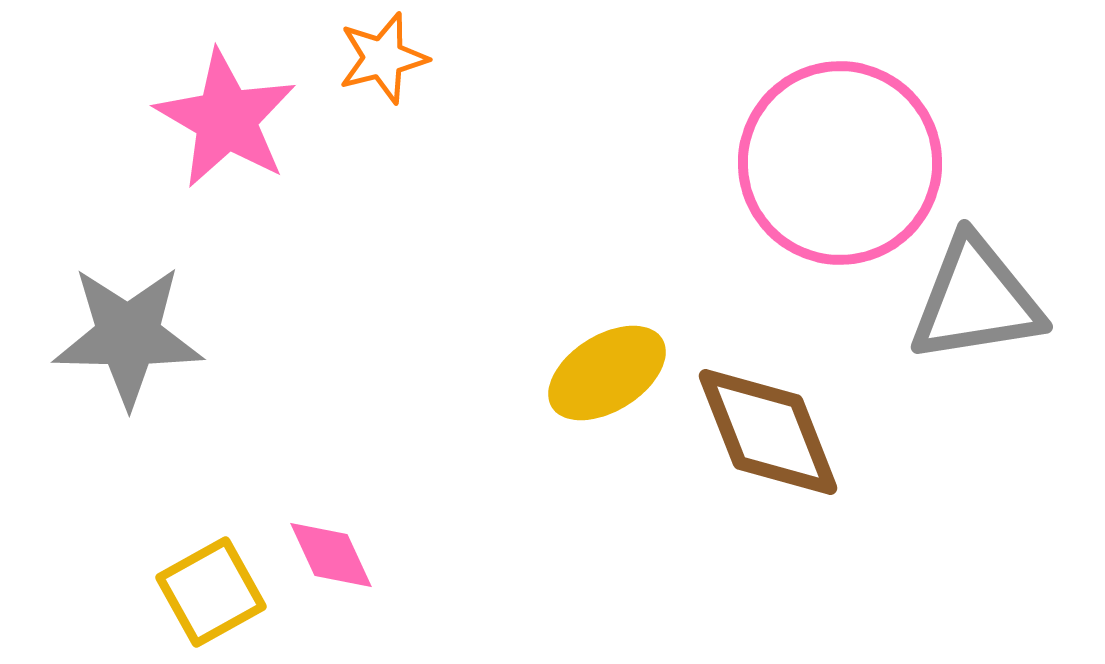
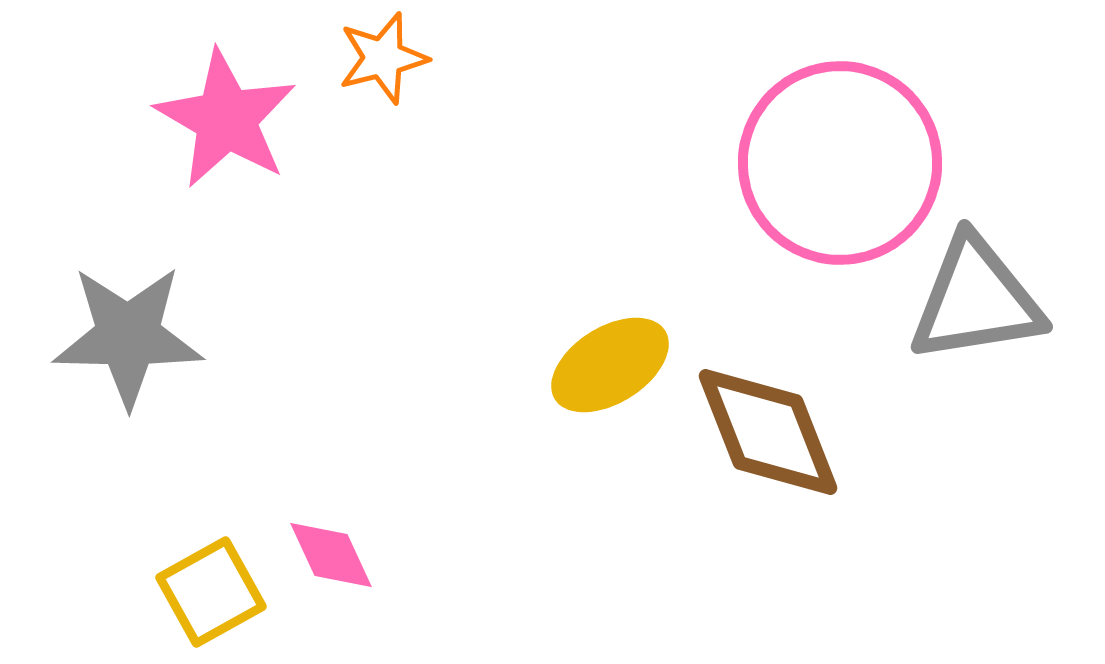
yellow ellipse: moved 3 px right, 8 px up
